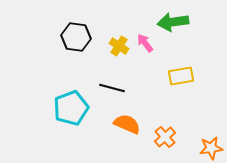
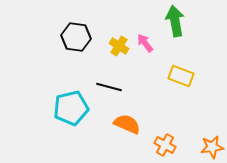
green arrow: moved 2 px right, 1 px up; rotated 88 degrees clockwise
yellow rectangle: rotated 30 degrees clockwise
black line: moved 3 px left, 1 px up
cyan pentagon: rotated 8 degrees clockwise
orange cross: moved 8 px down; rotated 20 degrees counterclockwise
orange star: moved 1 px right, 1 px up
